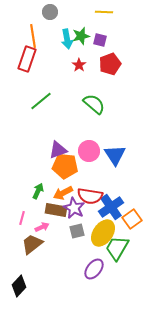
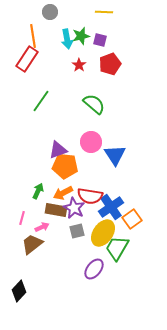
red rectangle: rotated 15 degrees clockwise
green line: rotated 15 degrees counterclockwise
pink circle: moved 2 px right, 9 px up
black diamond: moved 5 px down
